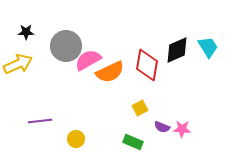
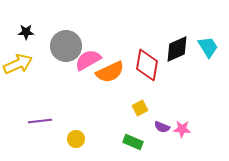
black diamond: moved 1 px up
